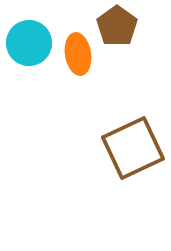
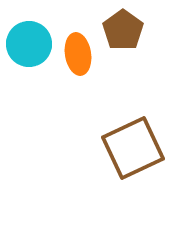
brown pentagon: moved 6 px right, 4 px down
cyan circle: moved 1 px down
